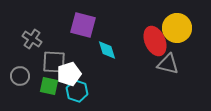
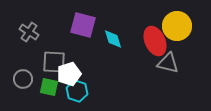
yellow circle: moved 2 px up
gray cross: moved 3 px left, 7 px up
cyan diamond: moved 6 px right, 11 px up
gray triangle: moved 1 px up
gray circle: moved 3 px right, 3 px down
green square: moved 1 px down
